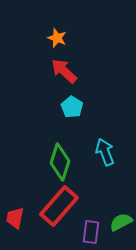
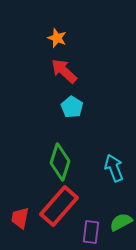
cyan arrow: moved 9 px right, 16 px down
red trapezoid: moved 5 px right
